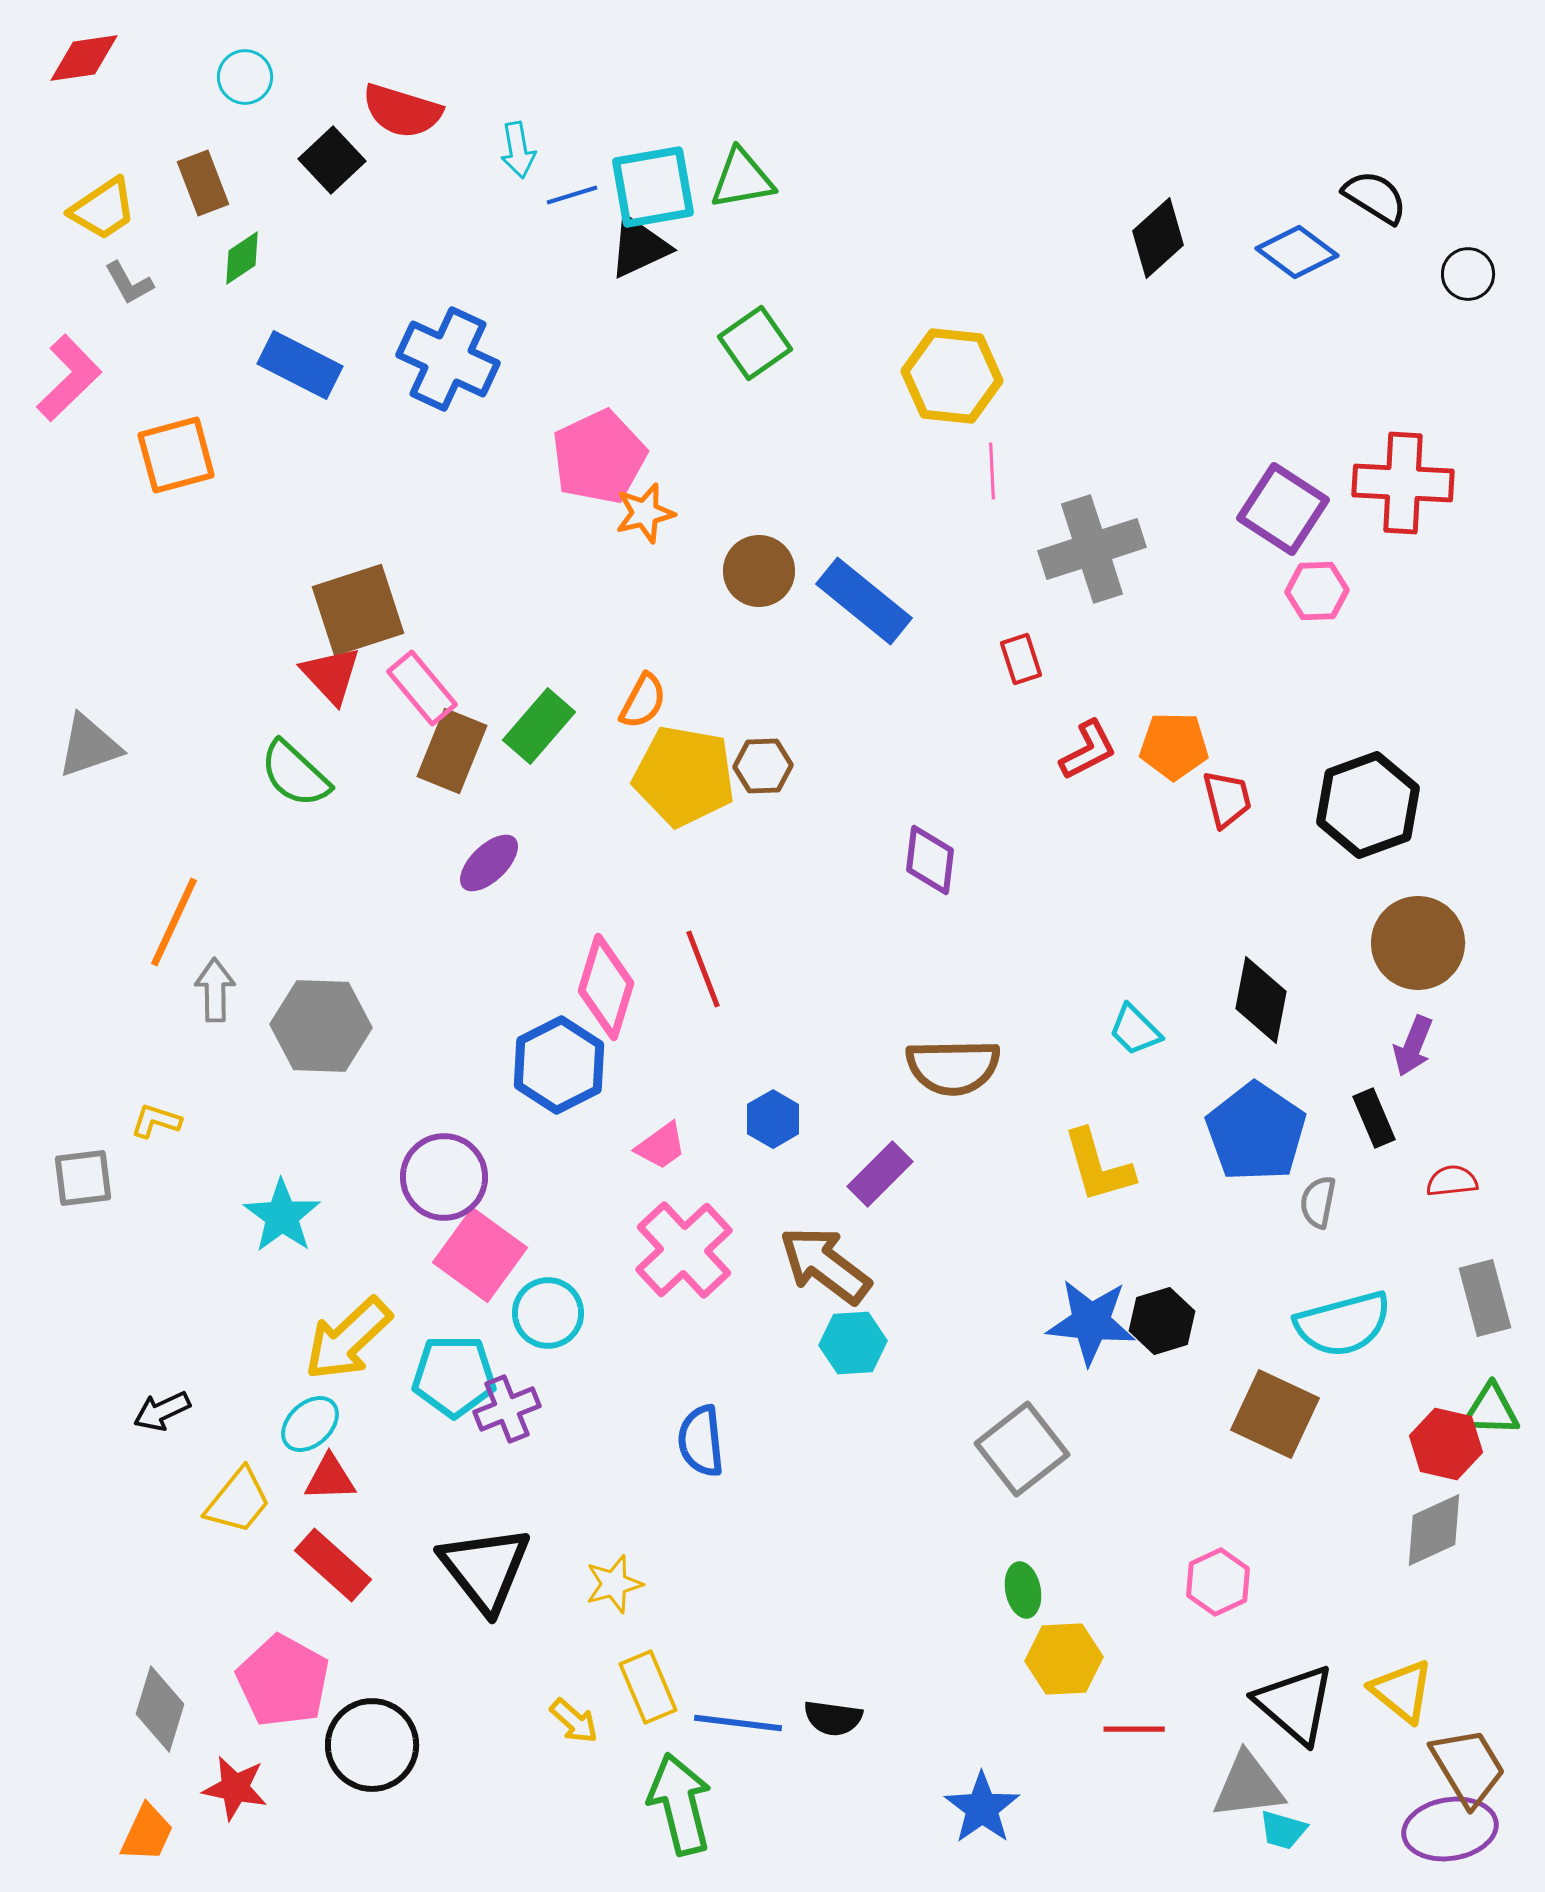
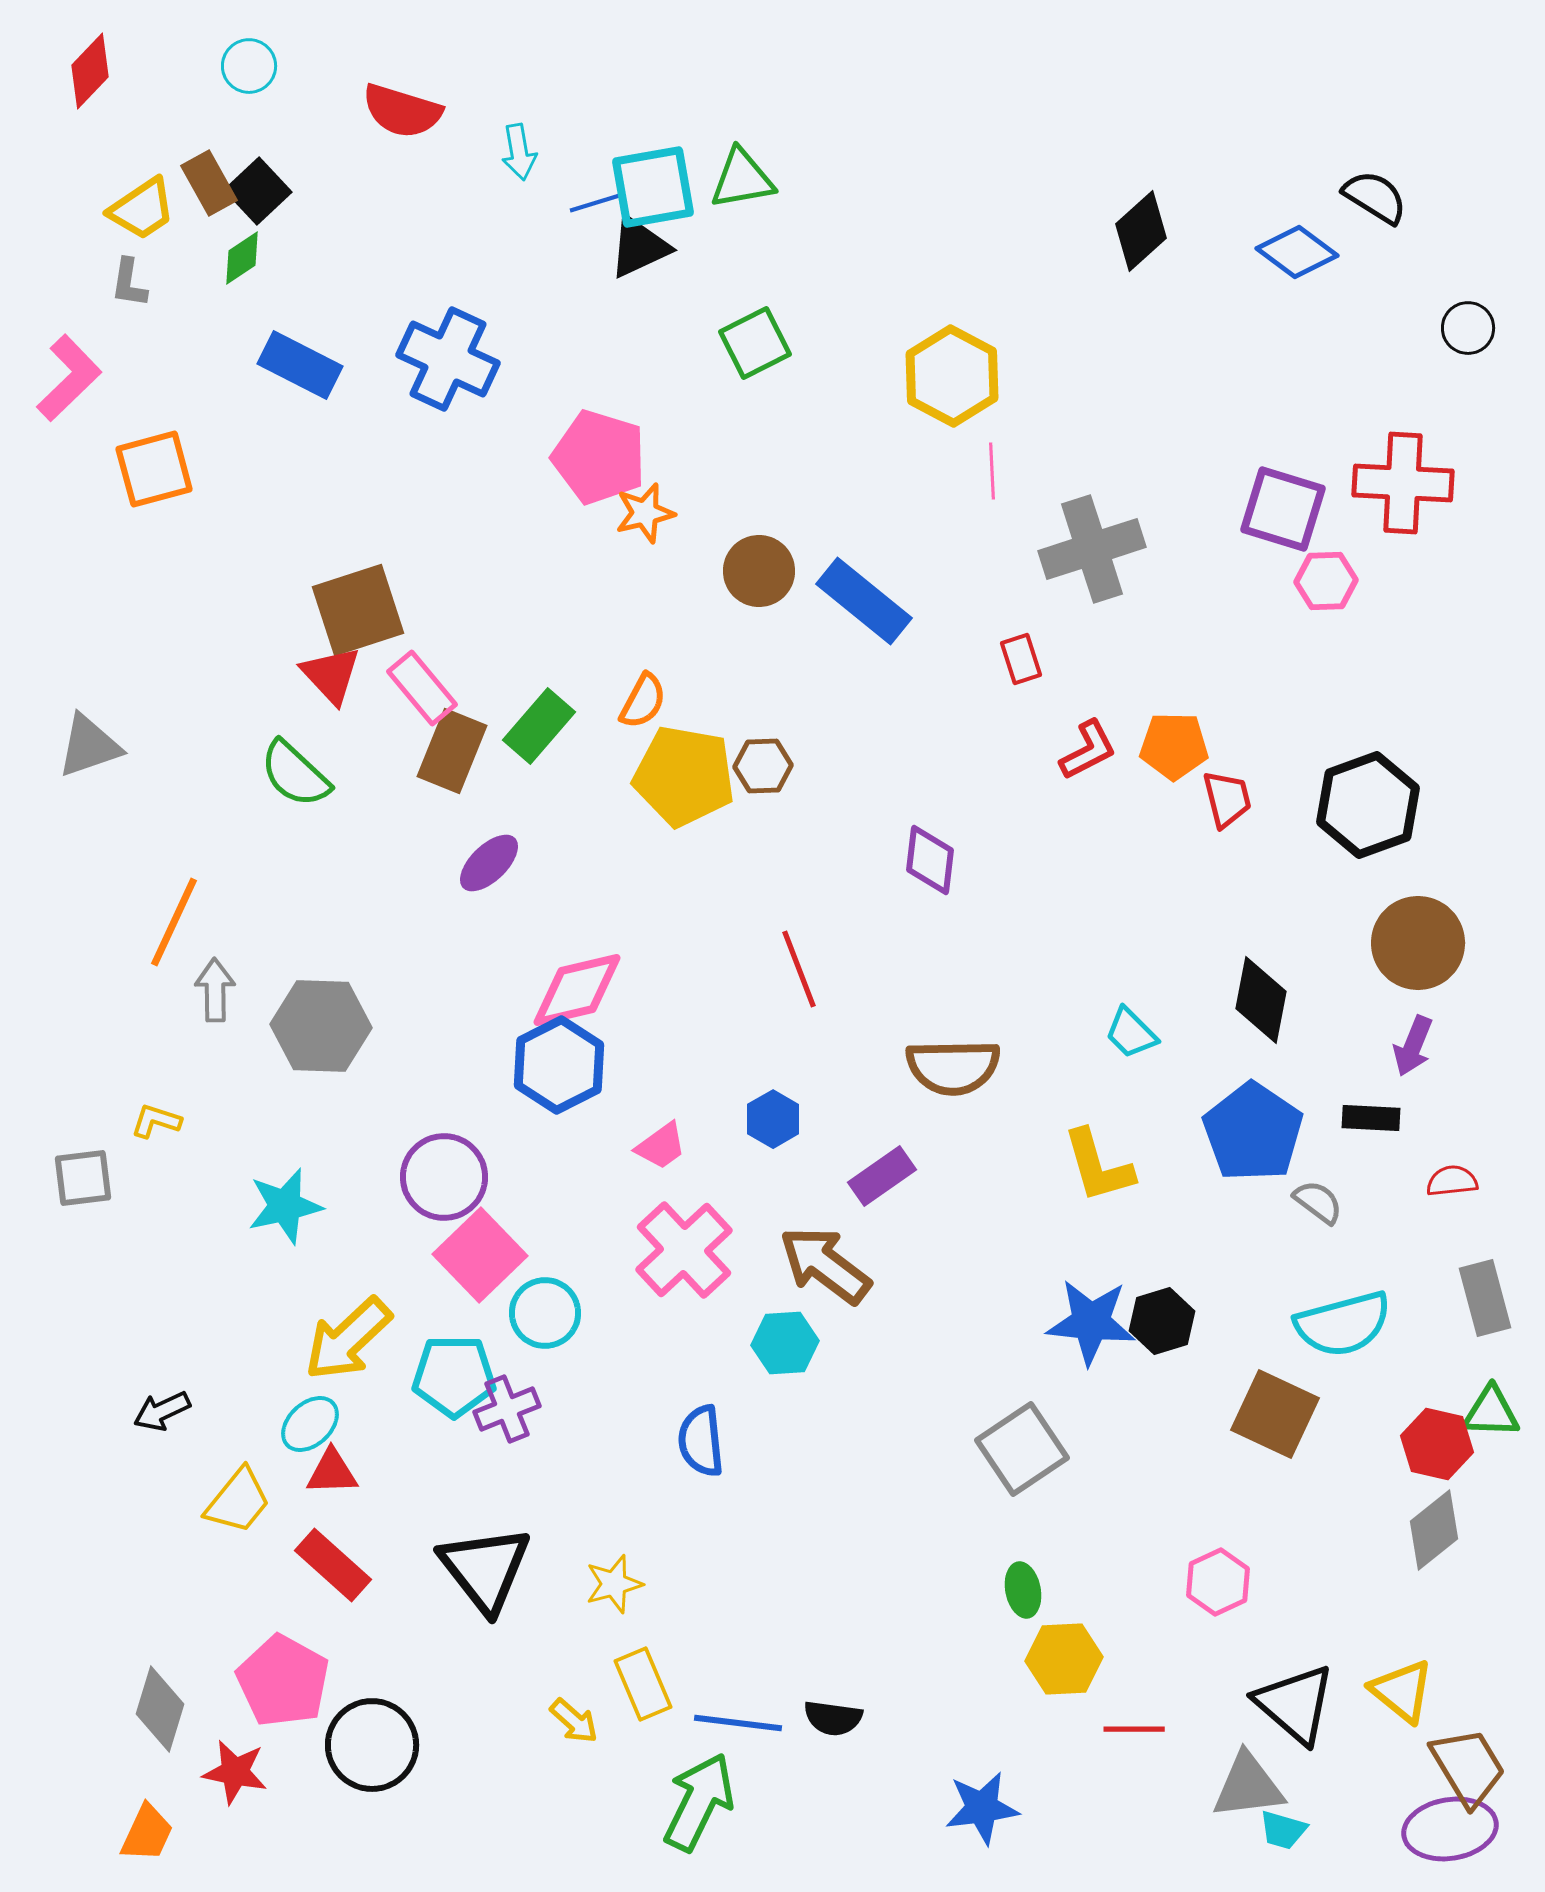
red diamond at (84, 58): moved 6 px right, 13 px down; rotated 38 degrees counterclockwise
cyan circle at (245, 77): moved 4 px right, 11 px up
cyan arrow at (518, 150): moved 1 px right, 2 px down
black square at (332, 160): moved 74 px left, 31 px down
brown rectangle at (203, 183): moved 6 px right; rotated 8 degrees counterclockwise
blue line at (572, 195): moved 23 px right, 8 px down
yellow trapezoid at (103, 209): moved 39 px right
black diamond at (1158, 238): moved 17 px left, 7 px up
black circle at (1468, 274): moved 54 px down
gray L-shape at (129, 283): rotated 38 degrees clockwise
green square at (755, 343): rotated 8 degrees clockwise
yellow hexagon at (952, 376): rotated 22 degrees clockwise
orange square at (176, 455): moved 22 px left, 14 px down
pink pentagon at (599, 457): rotated 30 degrees counterclockwise
purple square at (1283, 509): rotated 16 degrees counterclockwise
pink hexagon at (1317, 591): moved 9 px right, 10 px up
red line at (703, 969): moved 96 px right
pink diamond at (606, 987): moved 29 px left, 3 px down; rotated 60 degrees clockwise
cyan trapezoid at (1135, 1030): moved 4 px left, 3 px down
black rectangle at (1374, 1118): moved 3 px left; rotated 64 degrees counterclockwise
blue pentagon at (1256, 1132): moved 3 px left
purple rectangle at (880, 1174): moved 2 px right, 2 px down; rotated 10 degrees clockwise
gray semicircle at (1318, 1202): rotated 116 degrees clockwise
cyan star at (282, 1216): moved 3 px right, 10 px up; rotated 24 degrees clockwise
pink square at (480, 1255): rotated 10 degrees clockwise
cyan circle at (548, 1313): moved 3 px left
cyan hexagon at (853, 1343): moved 68 px left
green triangle at (1491, 1410): moved 2 px down
red hexagon at (1446, 1444): moved 9 px left
gray square at (1022, 1449): rotated 4 degrees clockwise
red triangle at (330, 1478): moved 2 px right, 6 px up
gray diamond at (1434, 1530): rotated 14 degrees counterclockwise
yellow rectangle at (648, 1687): moved 5 px left, 3 px up
red star at (235, 1788): moved 16 px up
green arrow at (680, 1804): moved 19 px right, 2 px up; rotated 40 degrees clockwise
blue star at (982, 1808): rotated 28 degrees clockwise
